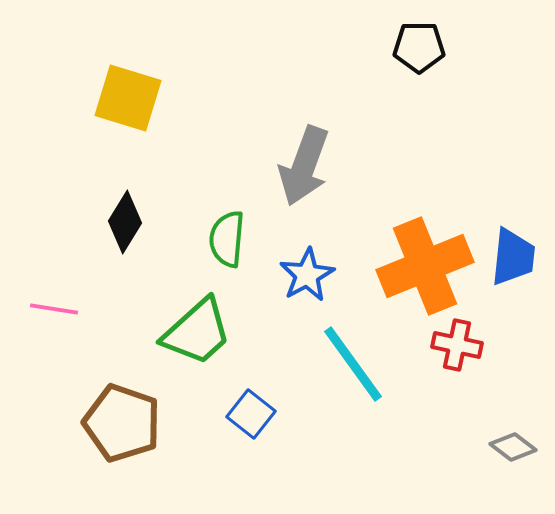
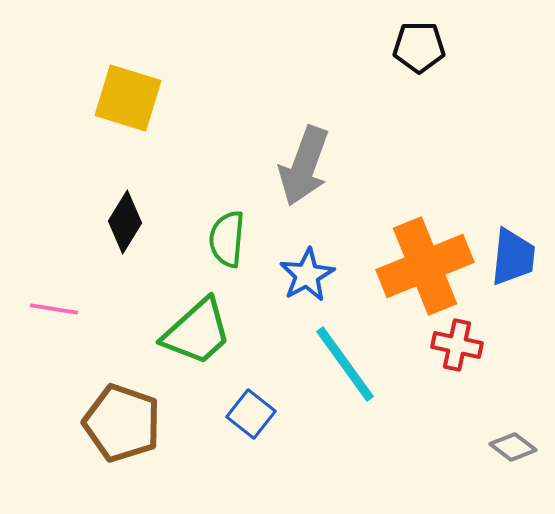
cyan line: moved 8 px left
